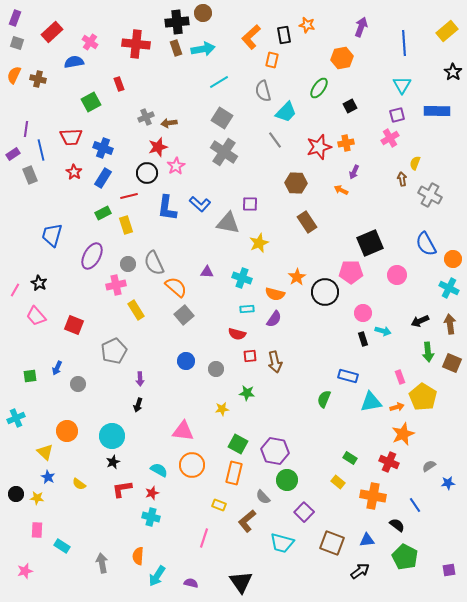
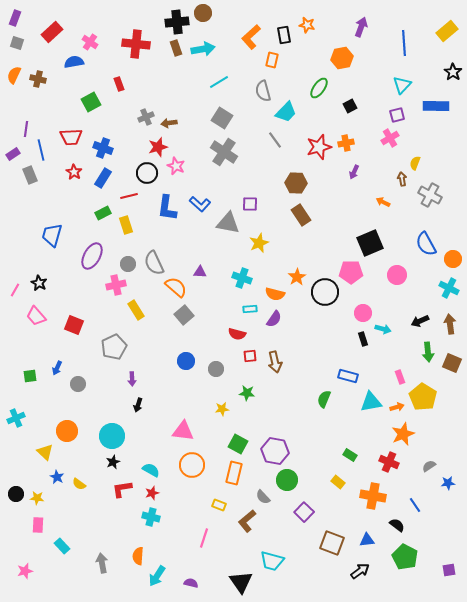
cyan triangle at (402, 85): rotated 12 degrees clockwise
blue rectangle at (437, 111): moved 1 px left, 5 px up
pink star at (176, 166): rotated 18 degrees counterclockwise
orange arrow at (341, 190): moved 42 px right, 12 px down
brown rectangle at (307, 222): moved 6 px left, 7 px up
purple triangle at (207, 272): moved 7 px left
cyan rectangle at (247, 309): moved 3 px right
cyan arrow at (383, 331): moved 2 px up
gray pentagon at (114, 351): moved 4 px up
purple arrow at (140, 379): moved 8 px left
green rectangle at (350, 458): moved 3 px up
cyan semicircle at (159, 470): moved 8 px left
blue star at (48, 477): moved 9 px right
pink rectangle at (37, 530): moved 1 px right, 5 px up
cyan trapezoid at (282, 543): moved 10 px left, 18 px down
cyan rectangle at (62, 546): rotated 14 degrees clockwise
